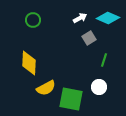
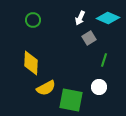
white arrow: rotated 144 degrees clockwise
yellow diamond: moved 2 px right
green square: moved 1 px down
